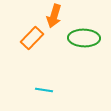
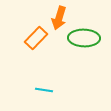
orange arrow: moved 5 px right, 2 px down
orange rectangle: moved 4 px right
